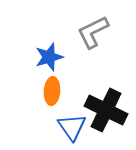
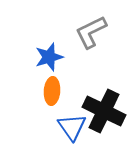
gray L-shape: moved 2 px left
black cross: moved 2 px left, 1 px down
